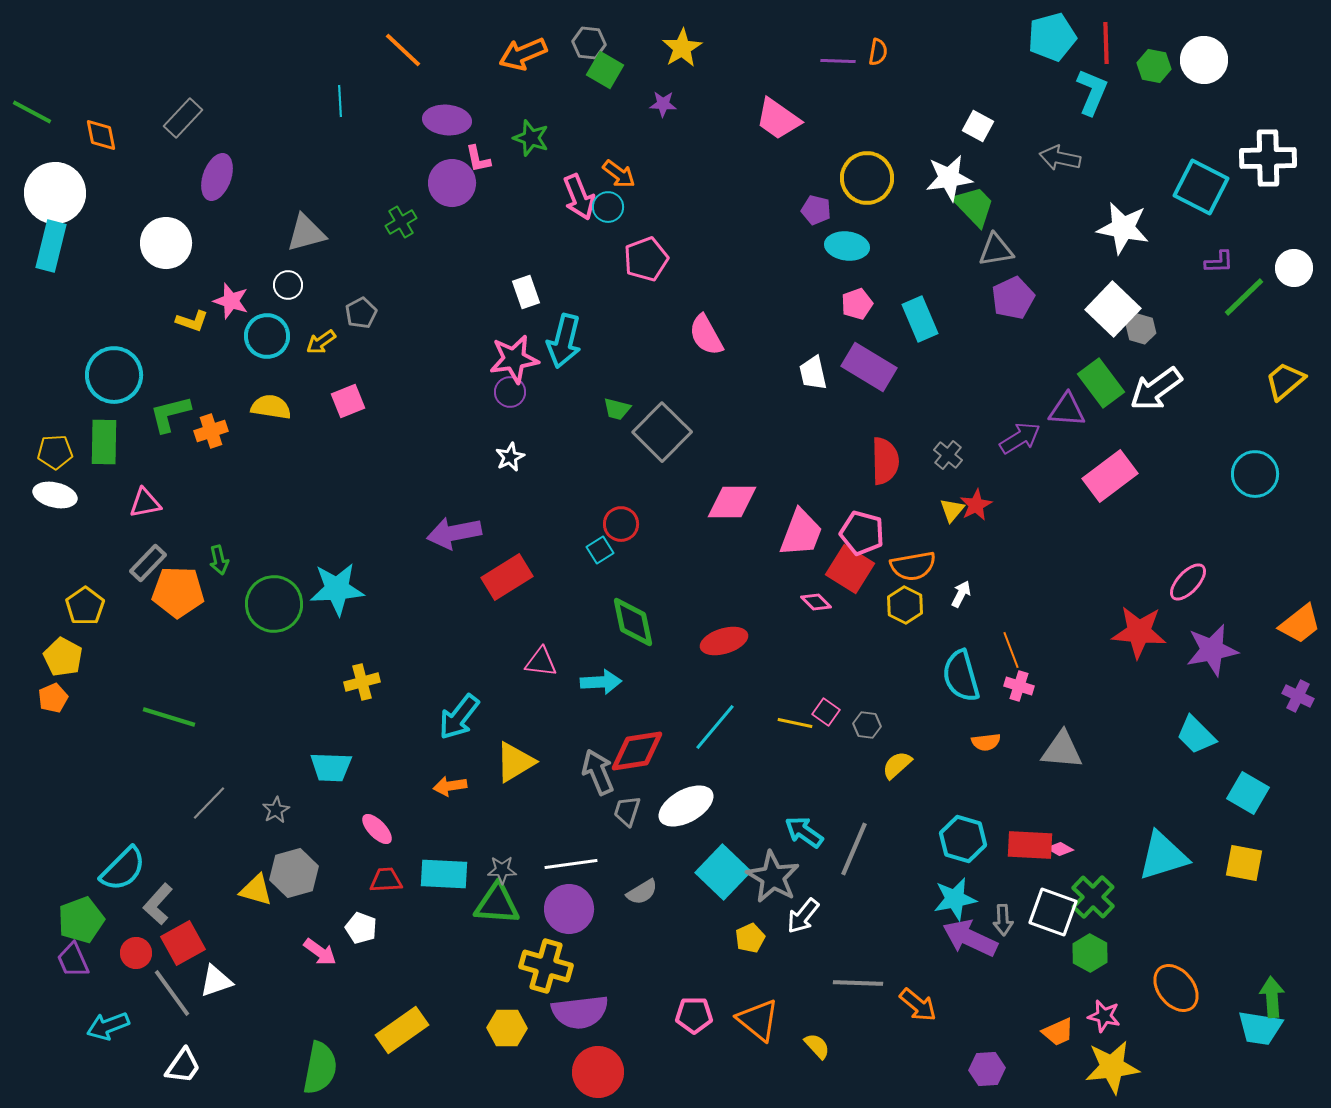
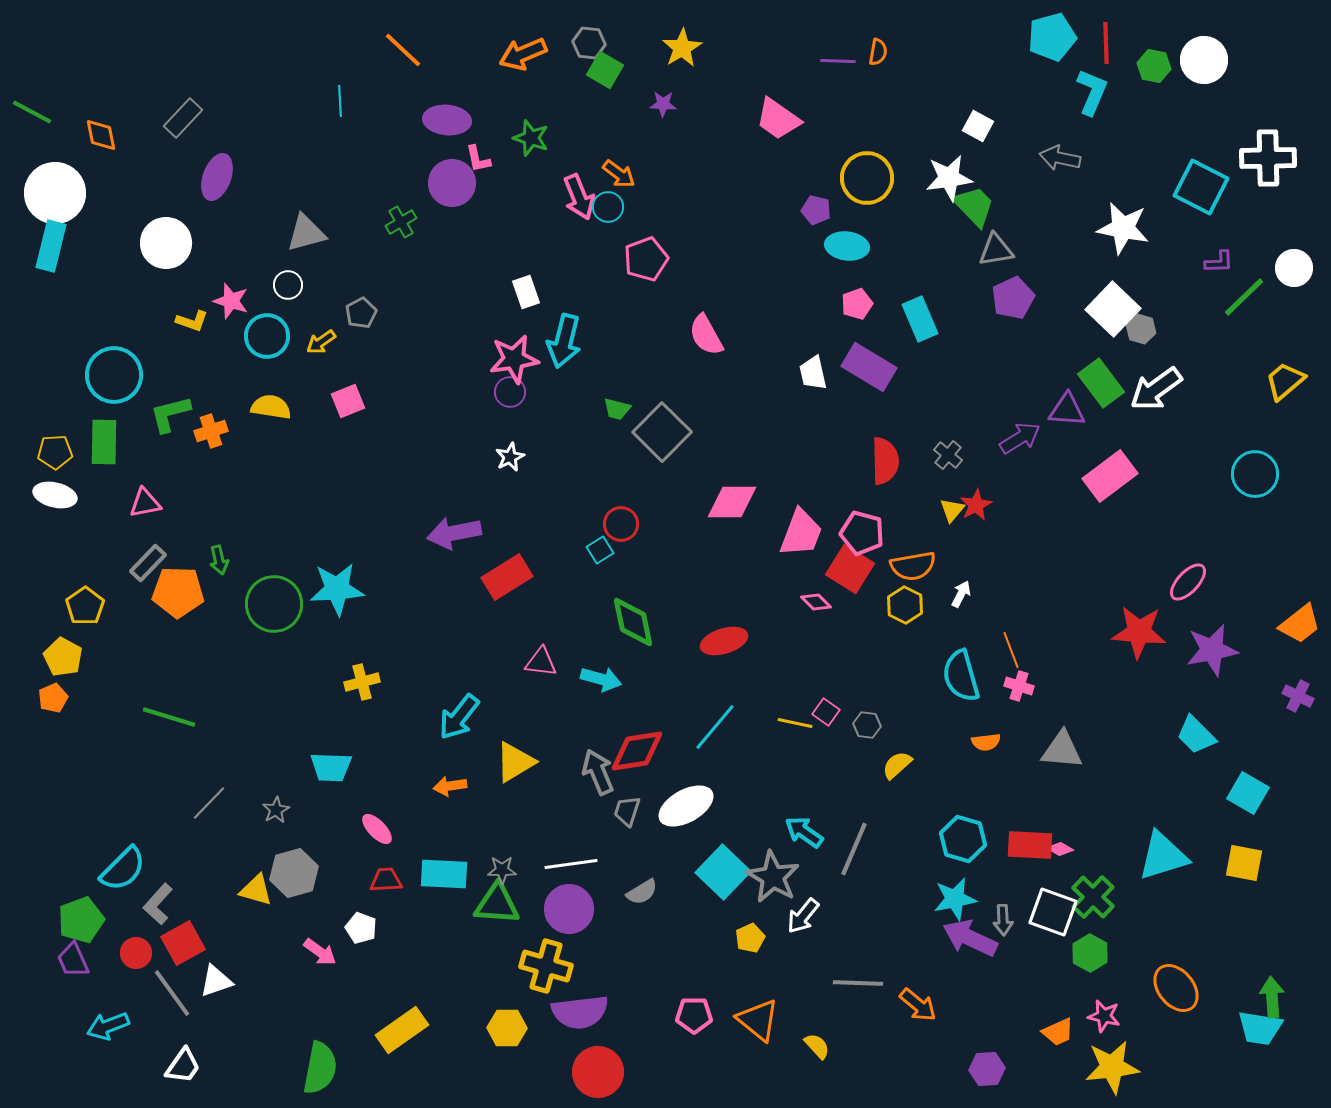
cyan arrow at (601, 682): moved 3 px up; rotated 18 degrees clockwise
